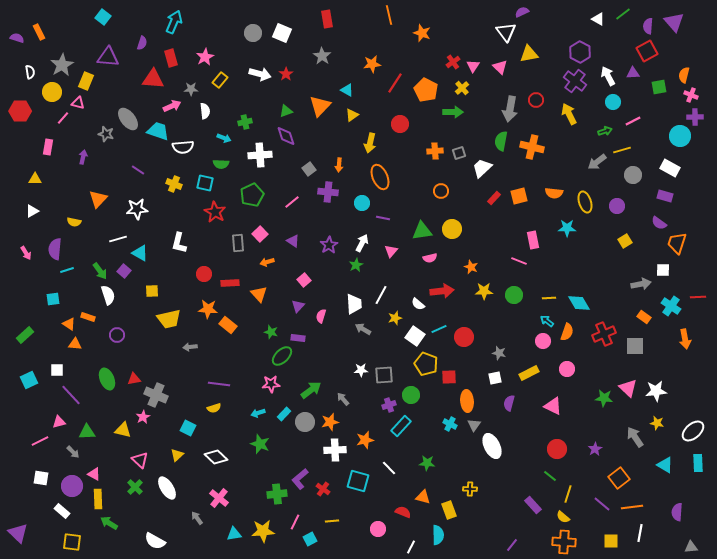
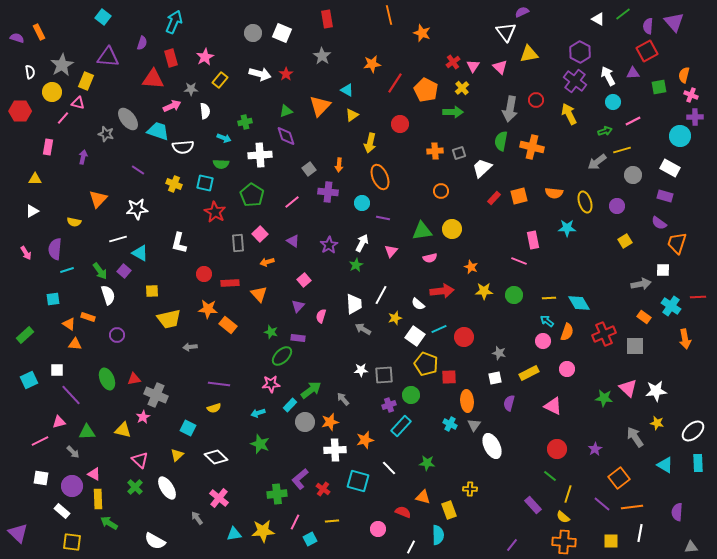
green pentagon at (252, 195): rotated 15 degrees counterclockwise
cyan rectangle at (284, 414): moved 6 px right, 9 px up
